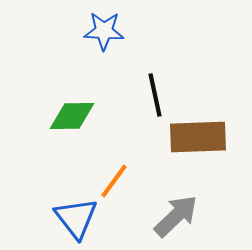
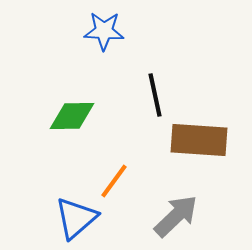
brown rectangle: moved 1 px right, 3 px down; rotated 6 degrees clockwise
blue triangle: rotated 27 degrees clockwise
